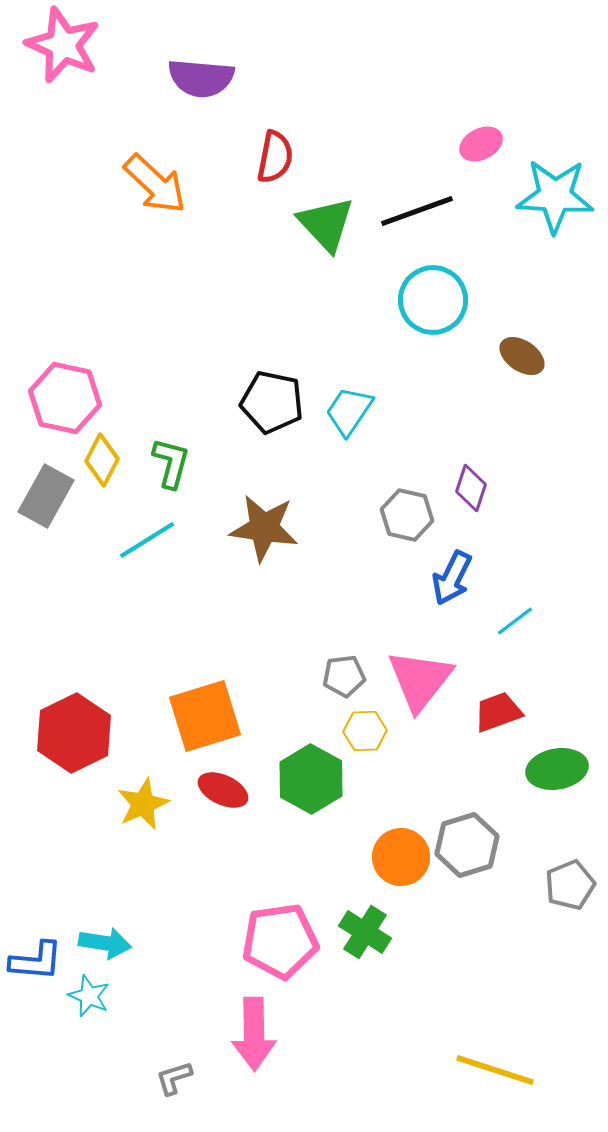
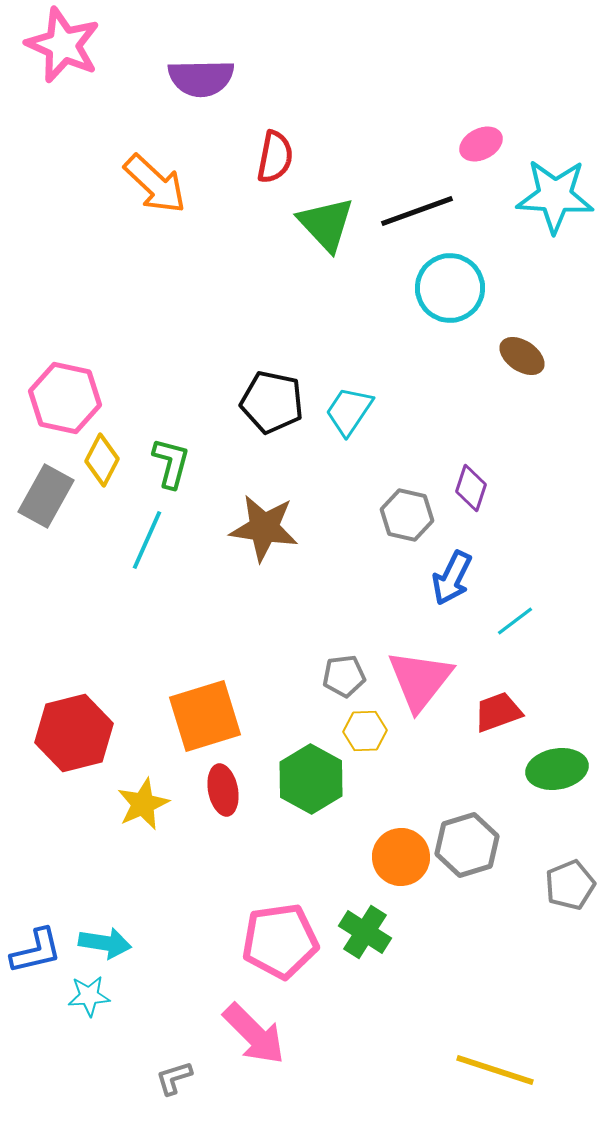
purple semicircle at (201, 78): rotated 6 degrees counterclockwise
cyan circle at (433, 300): moved 17 px right, 12 px up
cyan line at (147, 540): rotated 34 degrees counterclockwise
red hexagon at (74, 733): rotated 12 degrees clockwise
red ellipse at (223, 790): rotated 54 degrees clockwise
blue L-shape at (36, 961): moved 10 px up; rotated 18 degrees counterclockwise
cyan star at (89, 996): rotated 27 degrees counterclockwise
pink arrow at (254, 1034): rotated 44 degrees counterclockwise
